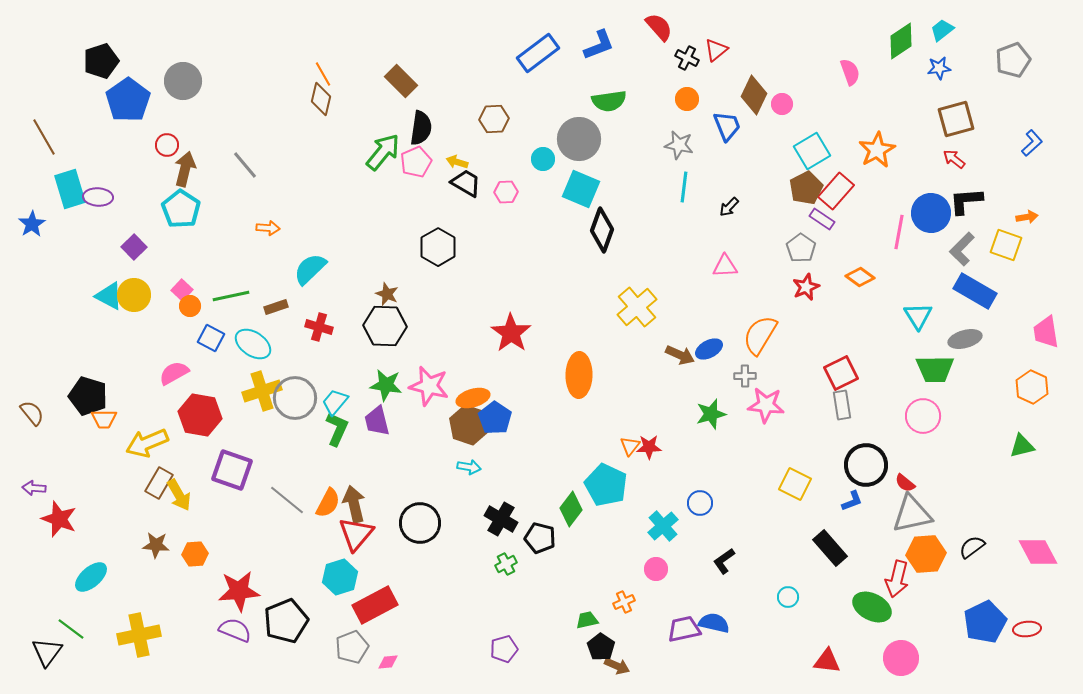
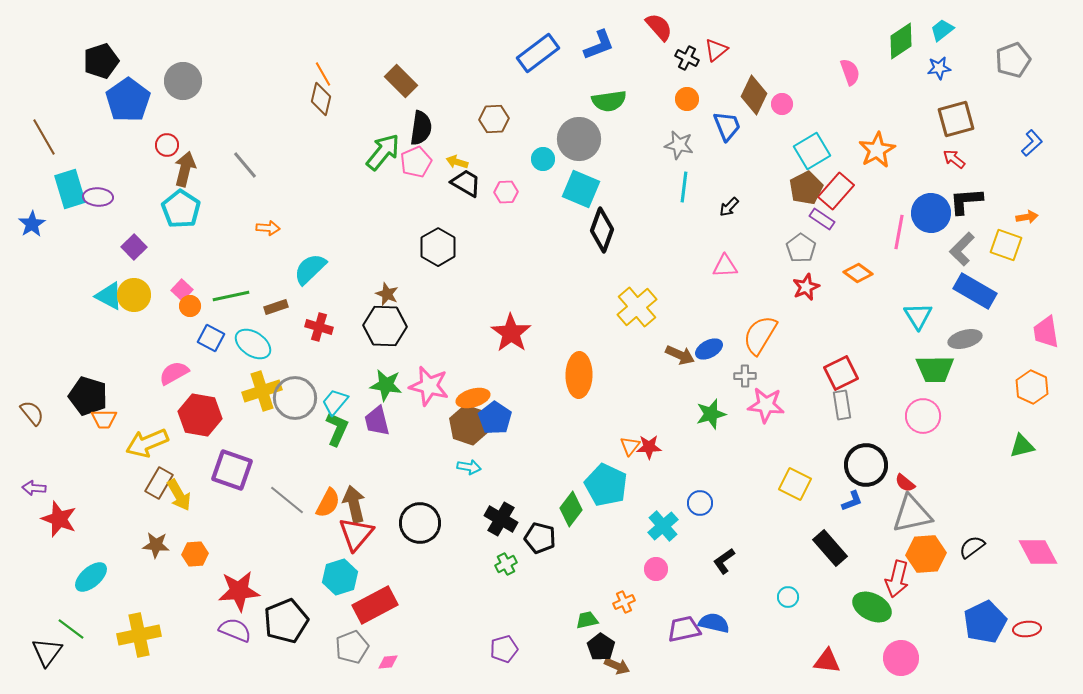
orange diamond at (860, 277): moved 2 px left, 4 px up
